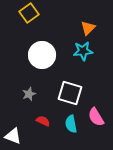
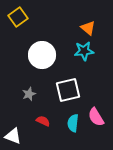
yellow square: moved 11 px left, 4 px down
orange triangle: rotated 35 degrees counterclockwise
cyan star: moved 1 px right
white square: moved 2 px left, 3 px up; rotated 30 degrees counterclockwise
cyan semicircle: moved 2 px right, 1 px up; rotated 18 degrees clockwise
